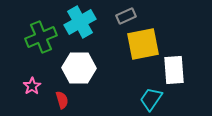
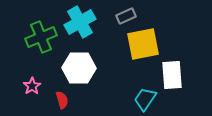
white rectangle: moved 2 px left, 5 px down
cyan trapezoid: moved 6 px left
